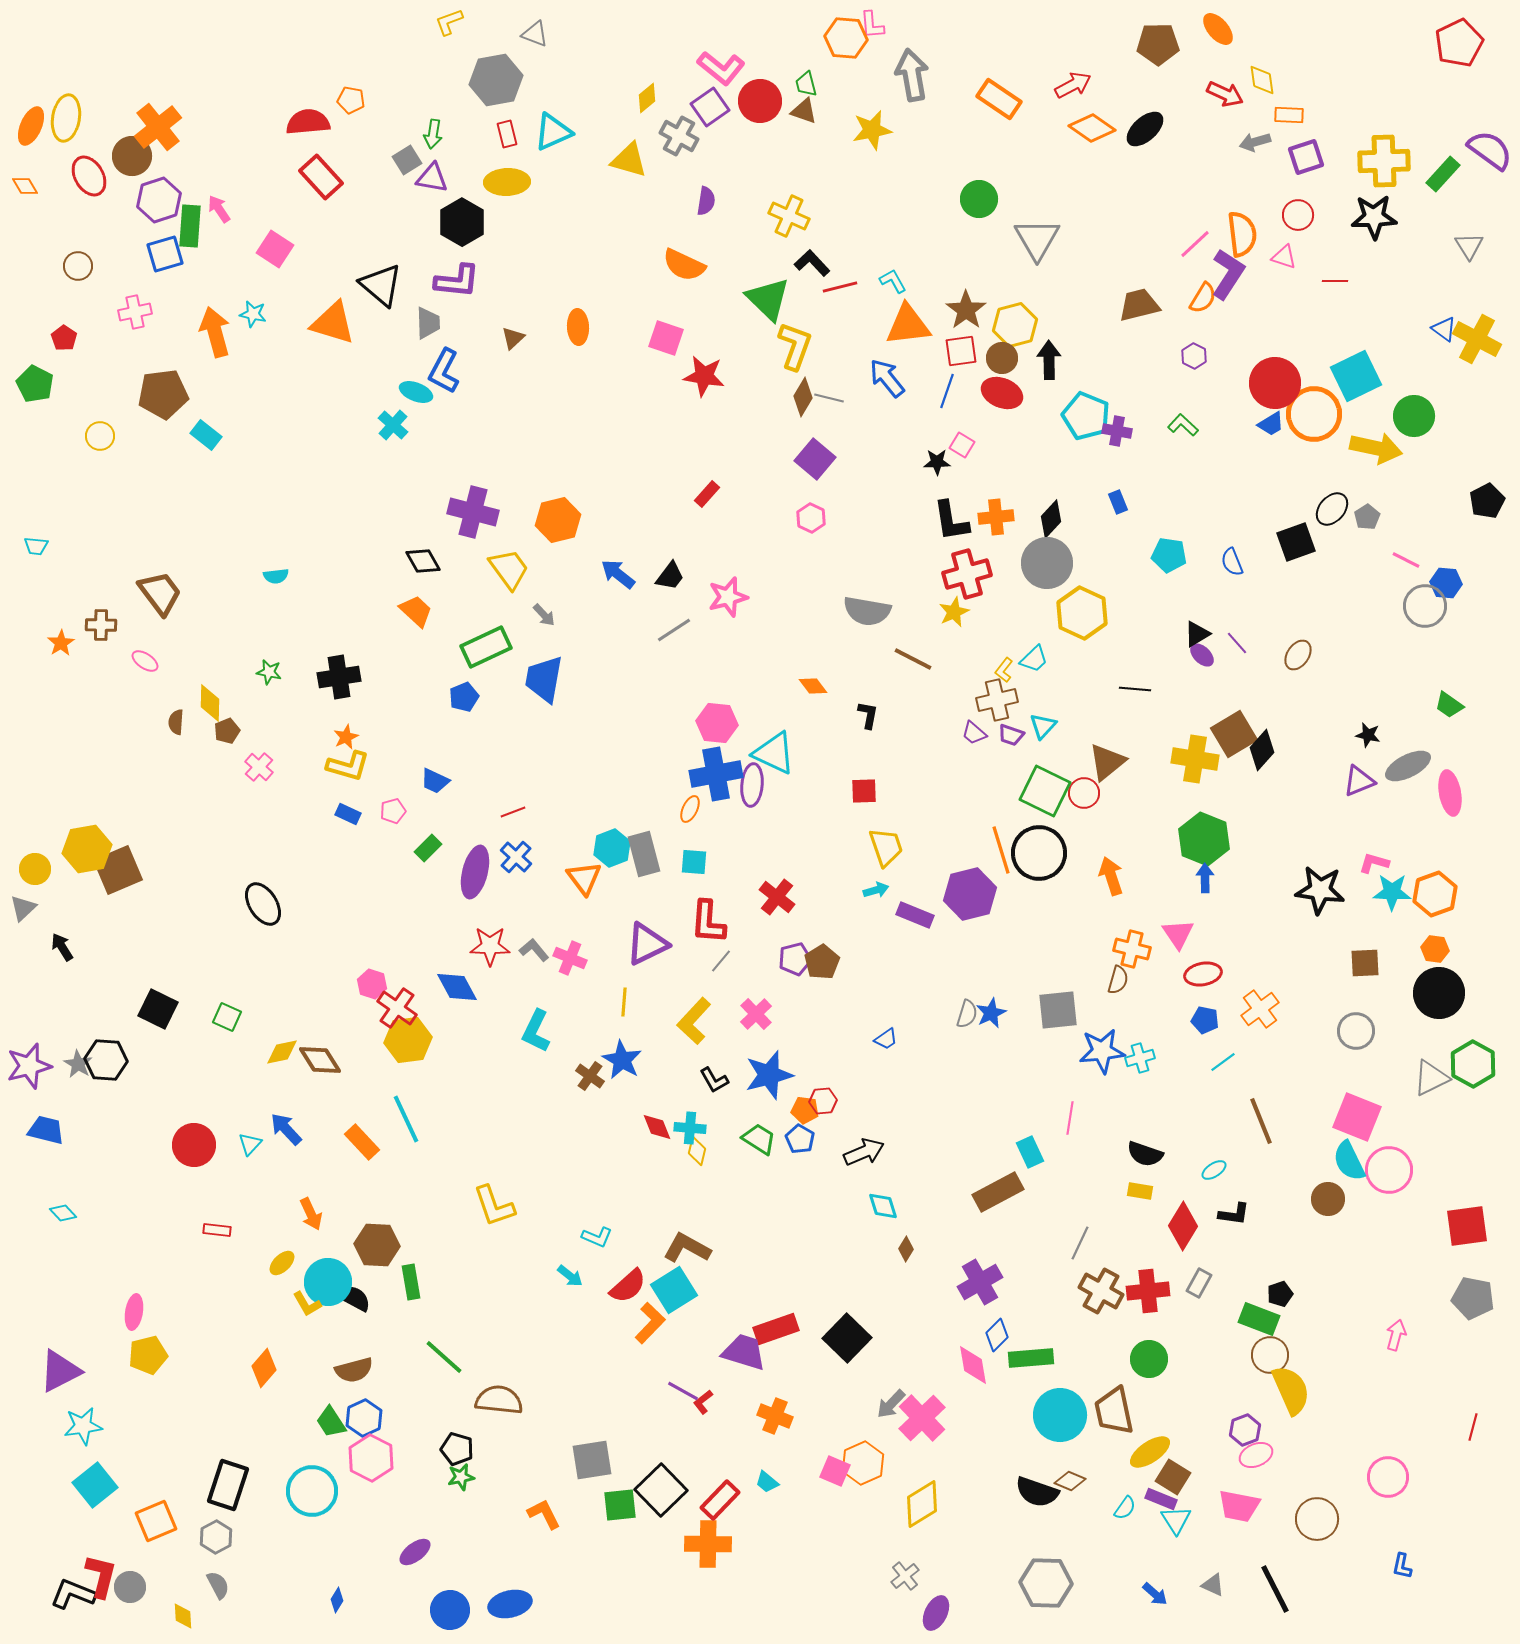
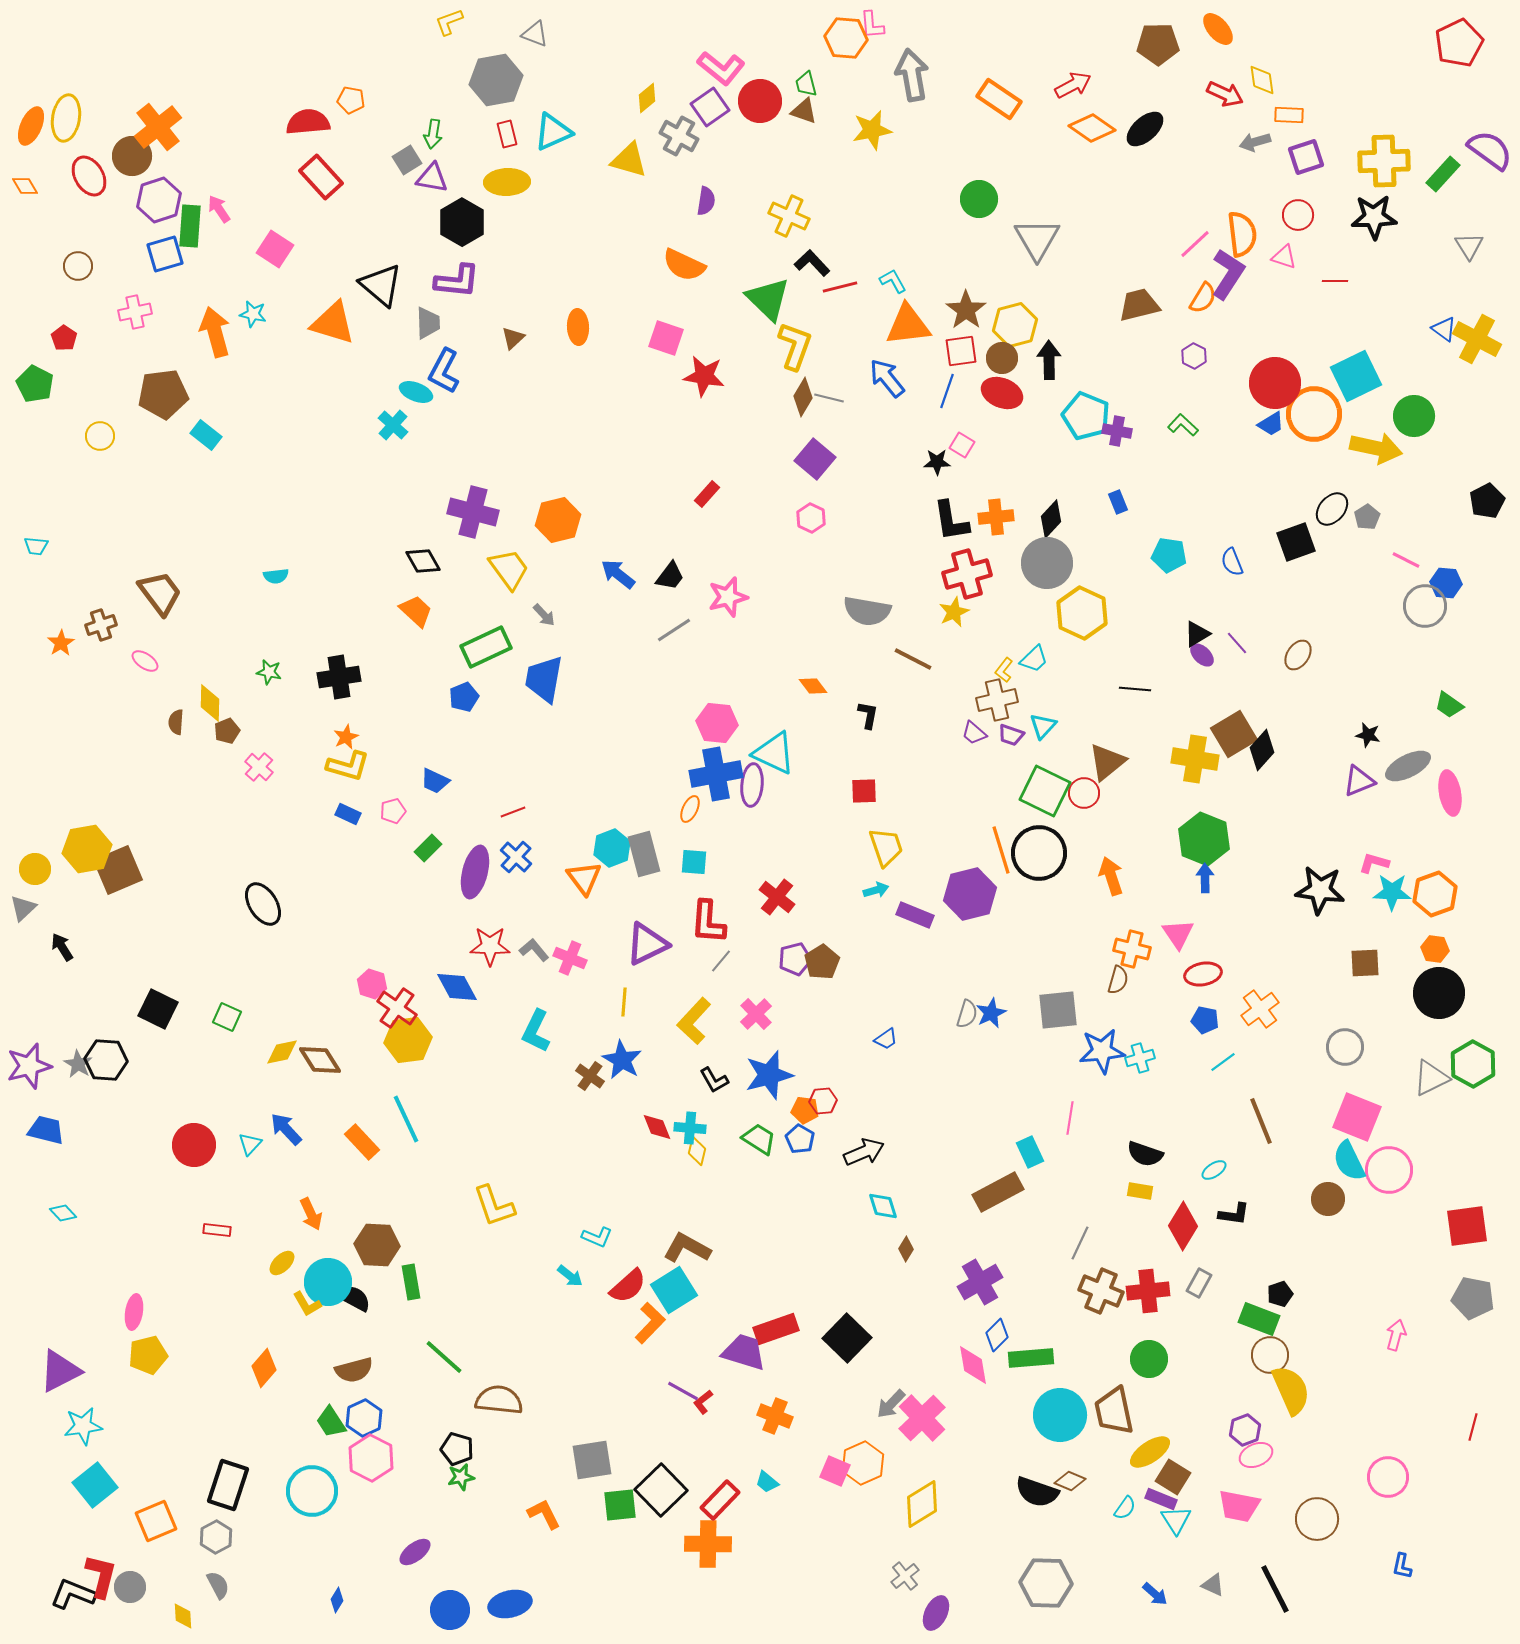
brown cross at (101, 625): rotated 20 degrees counterclockwise
gray circle at (1356, 1031): moved 11 px left, 16 px down
brown cross at (1101, 1291): rotated 6 degrees counterclockwise
